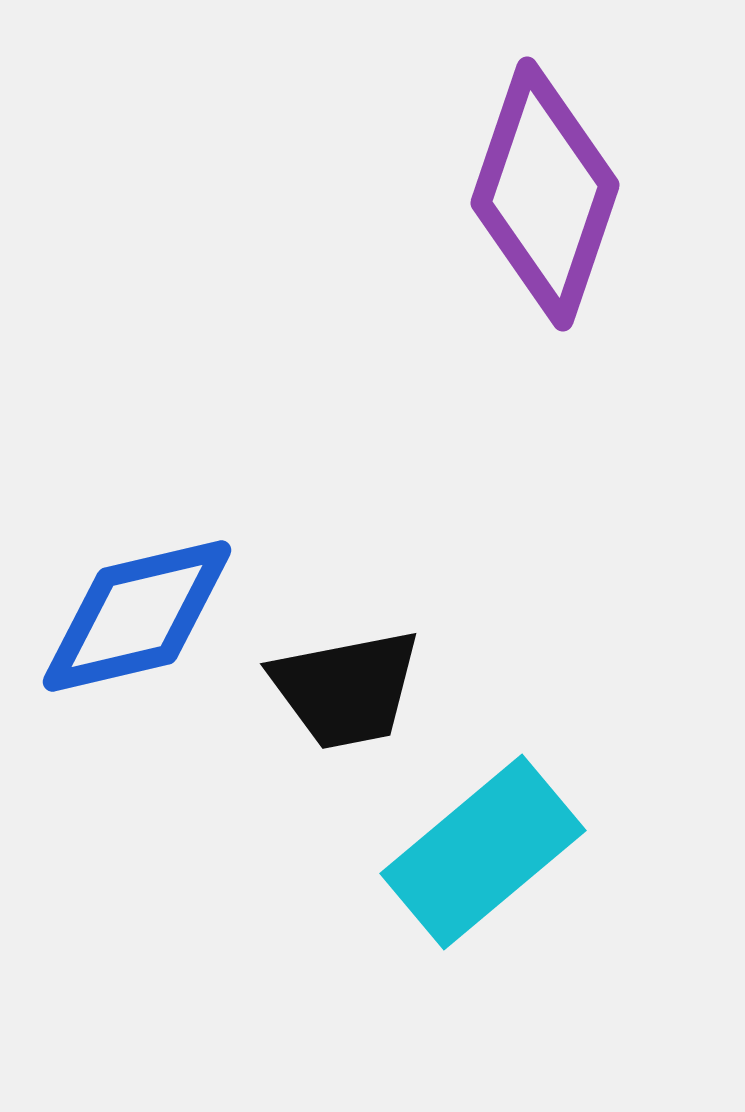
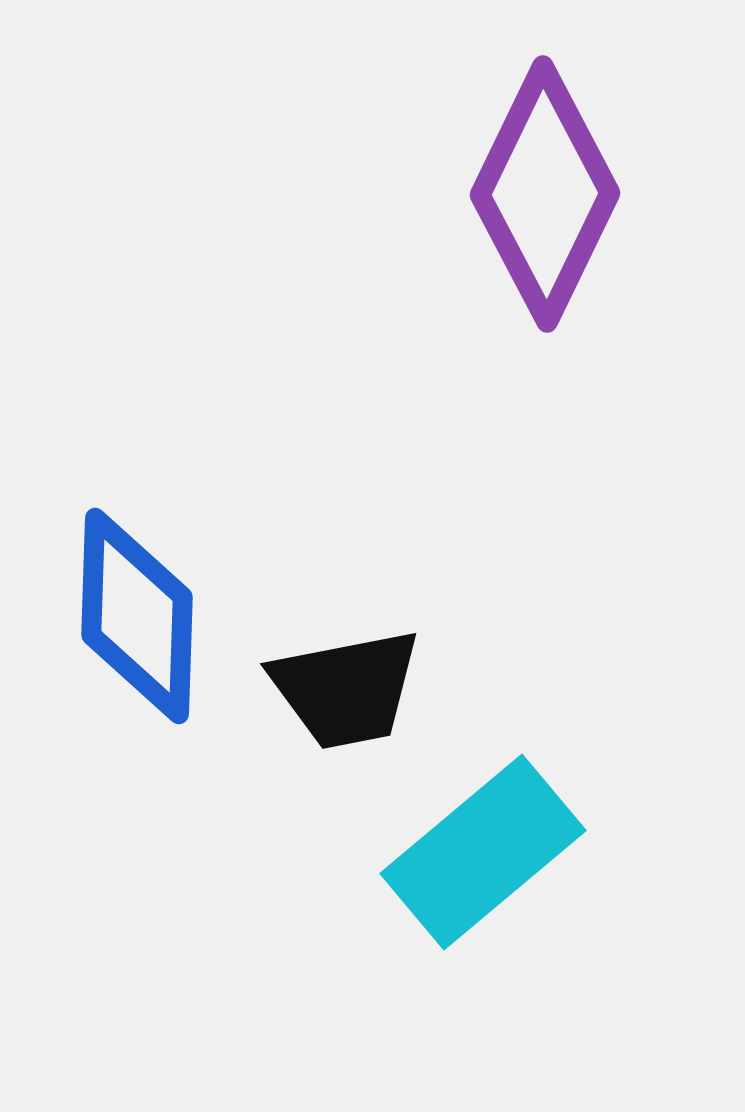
purple diamond: rotated 7 degrees clockwise
blue diamond: rotated 75 degrees counterclockwise
